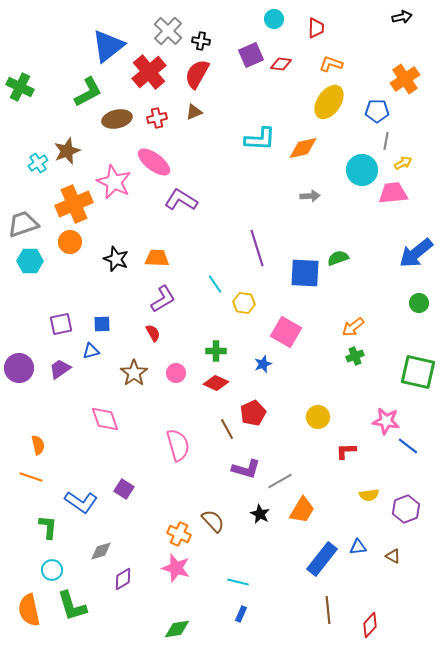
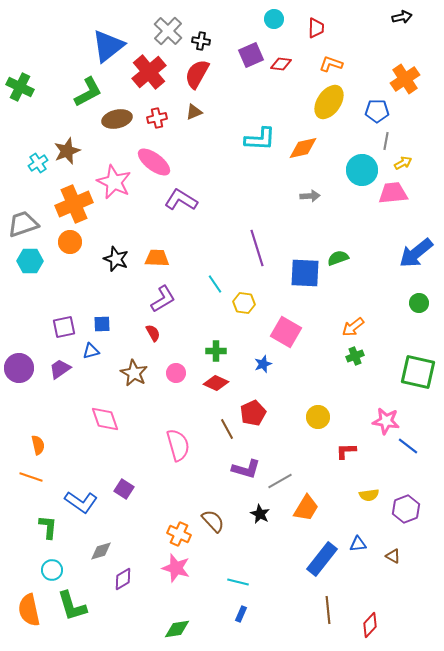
purple square at (61, 324): moved 3 px right, 3 px down
brown star at (134, 373): rotated 8 degrees counterclockwise
orange trapezoid at (302, 510): moved 4 px right, 2 px up
blue triangle at (358, 547): moved 3 px up
